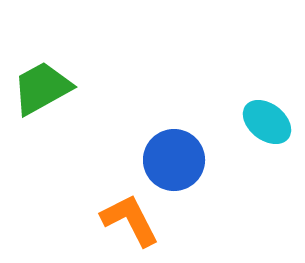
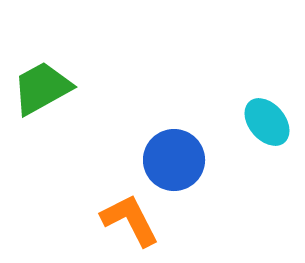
cyan ellipse: rotated 12 degrees clockwise
